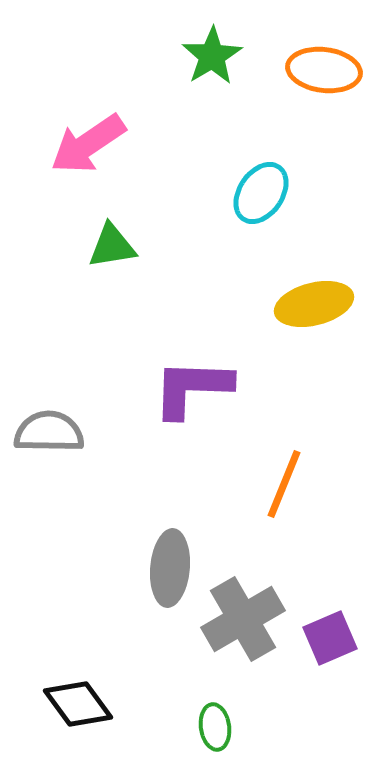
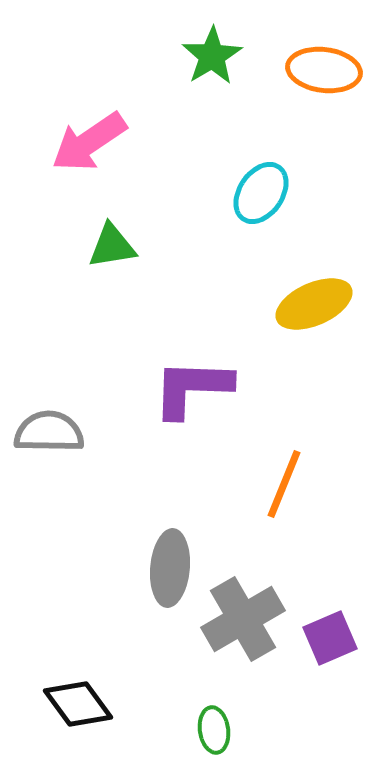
pink arrow: moved 1 px right, 2 px up
yellow ellipse: rotated 10 degrees counterclockwise
green ellipse: moved 1 px left, 3 px down
